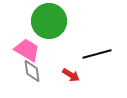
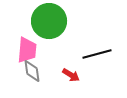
pink trapezoid: rotated 64 degrees clockwise
